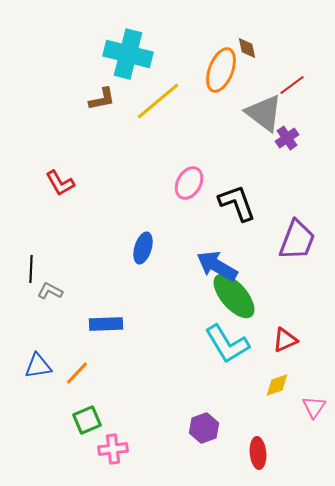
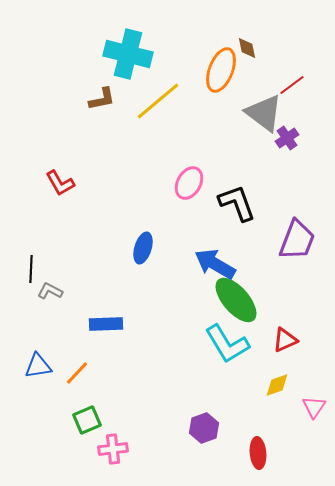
blue arrow: moved 2 px left, 2 px up
green ellipse: moved 2 px right, 4 px down
